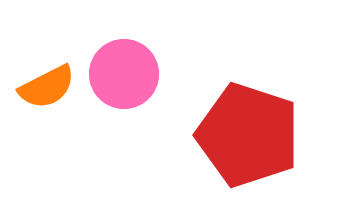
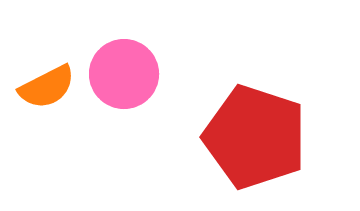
red pentagon: moved 7 px right, 2 px down
